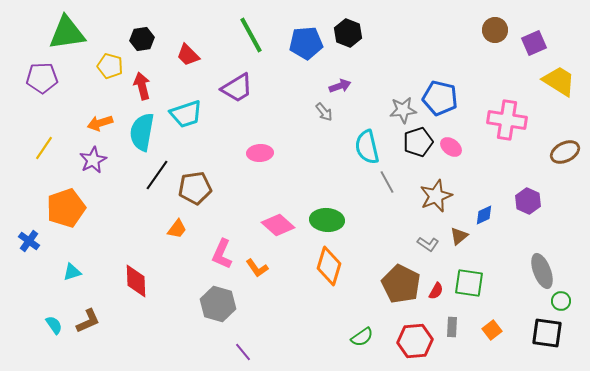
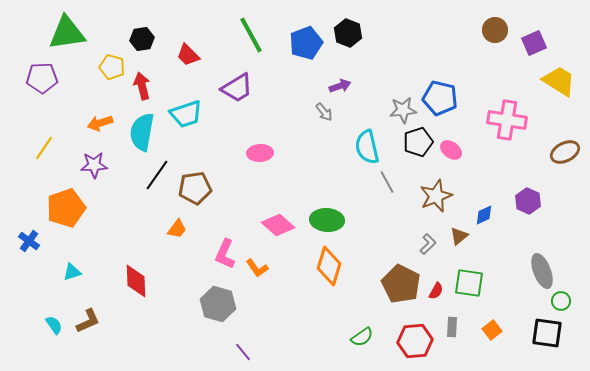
blue pentagon at (306, 43): rotated 16 degrees counterclockwise
yellow pentagon at (110, 66): moved 2 px right, 1 px down
pink ellipse at (451, 147): moved 3 px down
purple star at (93, 160): moved 1 px right, 5 px down; rotated 24 degrees clockwise
gray L-shape at (428, 244): rotated 80 degrees counterclockwise
pink L-shape at (222, 254): moved 3 px right
